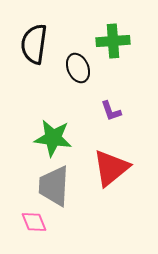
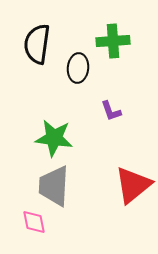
black semicircle: moved 3 px right
black ellipse: rotated 28 degrees clockwise
green star: moved 1 px right
red triangle: moved 22 px right, 17 px down
pink diamond: rotated 12 degrees clockwise
